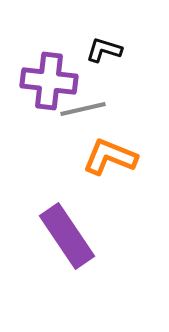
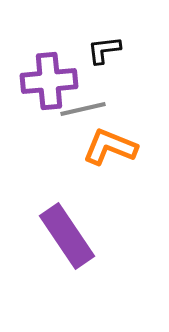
black L-shape: rotated 24 degrees counterclockwise
purple cross: rotated 12 degrees counterclockwise
orange L-shape: moved 10 px up
